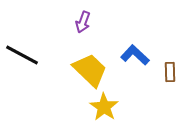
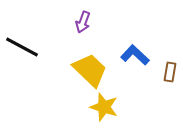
black line: moved 8 px up
brown rectangle: rotated 12 degrees clockwise
yellow star: rotated 16 degrees counterclockwise
